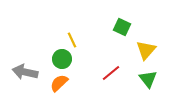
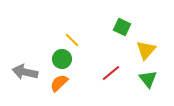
yellow line: rotated 21 degrees counterclockwise
